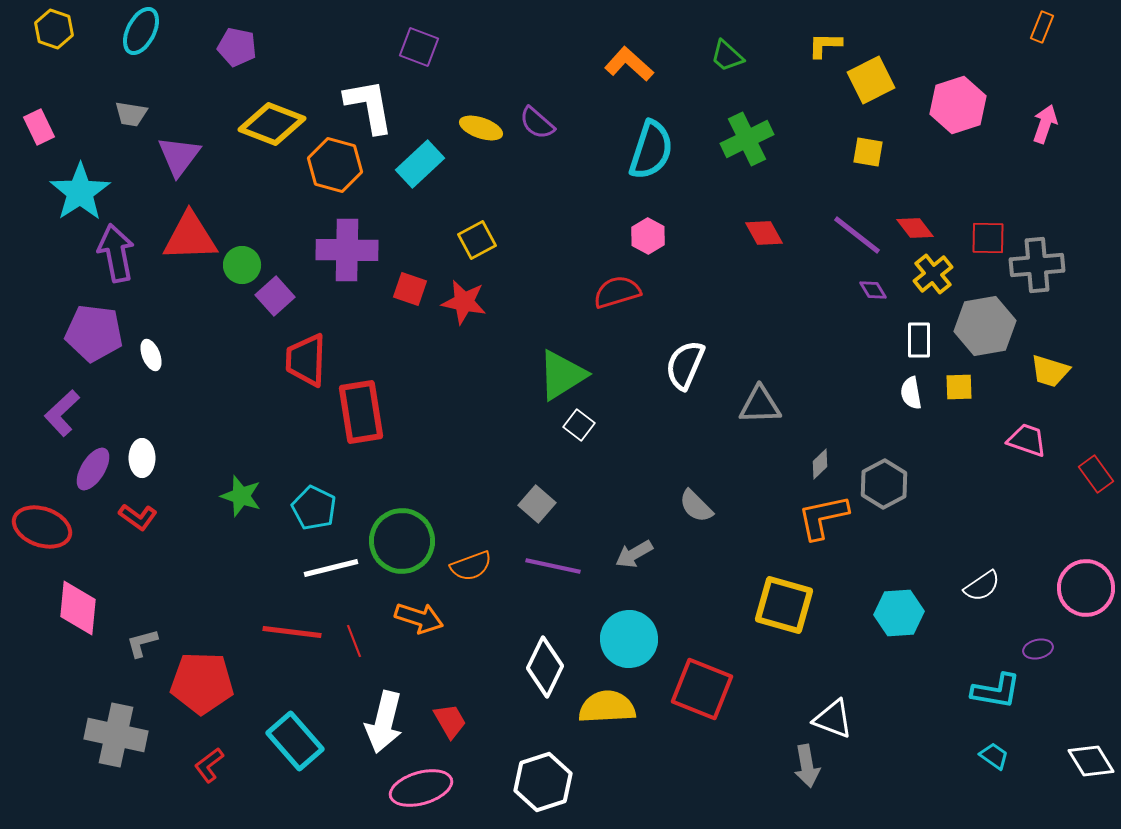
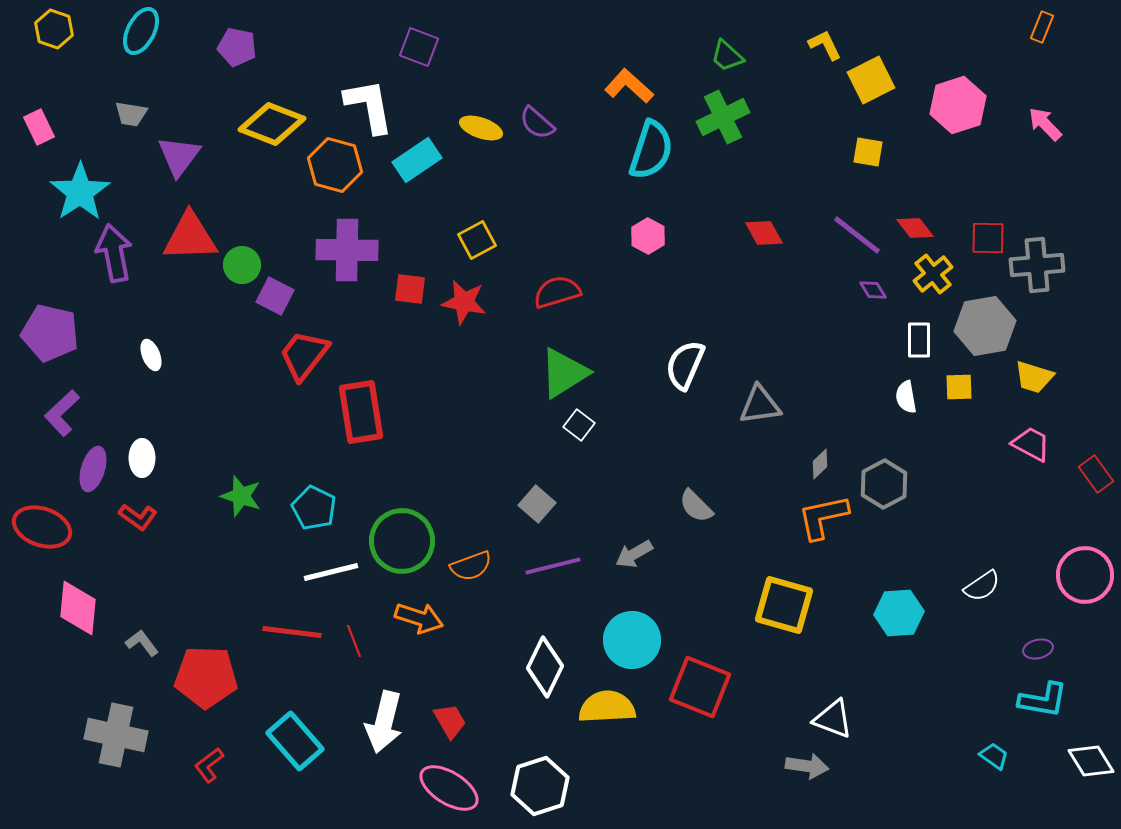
yellow L-shape at (825, 45): rotated 63 degrees clockwise
orange L-shape at (629, 64): moved 22 px down
pink arrow at (1045, 124): rotated 63 degrees counterclockwise
green cross at (747, 139): moved 24 px left, 22 px up
cyan rectangle at (420, 164): moved 3 px left, 4 px up; rotated 9 degrees clockwise
purple arrow at (116, 253): moved 2 px left
red square at (410, 289): rotated 12 degrees counterclockwise
red semicircle at (617, 292): moved 60 px left
purple square at (275, 296): rotated 21 degrees counterclockwise
purple pentagon at (94, 333): moved 44 px left; rotated 6 degrees clockwise
red trapezoid at (306, 360): moved 2 px left, 5 px up; rotated 36 degrees clockwise
yellow trapezoid at (1050, 371): moved 16 px left, 6 px down
green triangle at (562, 375): moved 2 px right, 2 px up
white semicircle at (911, 393): moved 5 px left, 4 px down
gray triangle at (760, 405): rotated 6 degrees counterclockwise
pink trapezoid at (1027, 440): moved 4 px right, 4 px down; rotated 9 degrees clockwise
purple ellipse at (93, 469): rotated 15 degrees counterclockwise
purple line at (553, 566): rotated 26 degrees counterclockwise
white line at (331, 568): moved 4 px down
pink circle at (1086, 588): moved 1 px left, 13 px up
cyan circle at (629, 639): moved 3 px right, 1 px down
gray L-shape at (142, 643): rotated 68 degrees clockwise
red pentagon at (202, 683): moved 4 px right, 6 px up
red square at (702, 689): moved 2 px left, 2 px up
cyan L-shape at (996, 691): moved 47 px right, 9 px down
gray arrow at (807, 766): rotated 72 degrees counterclockwise
white hexagon at (543, 782): moved 3 px left, 4 px down
pink ellipse at (421, 788): moved 28 px right; rotated 48 degrees clockwise
